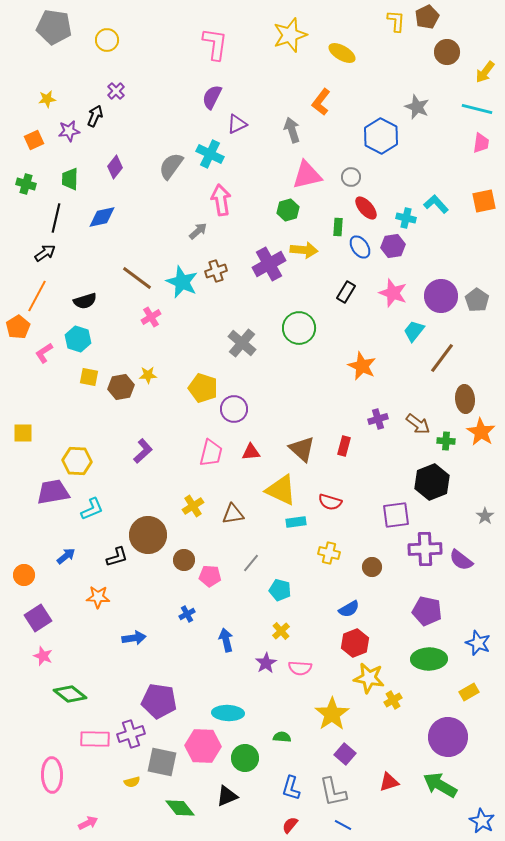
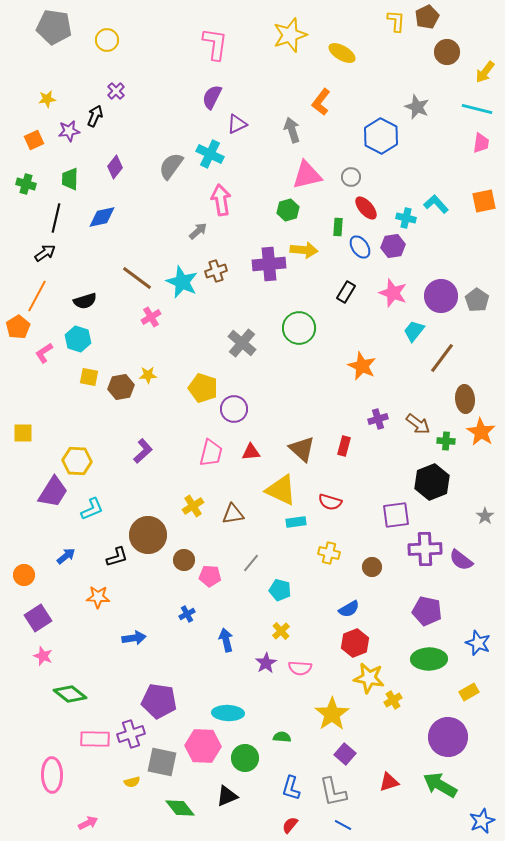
purple cross at (269, 264): rotated 24 degrees clockwise
purple trapezoid at (53, 492): rotated 132 degrees clockwise
blue star at (482, 821): rotated 20 degrees clockwise
